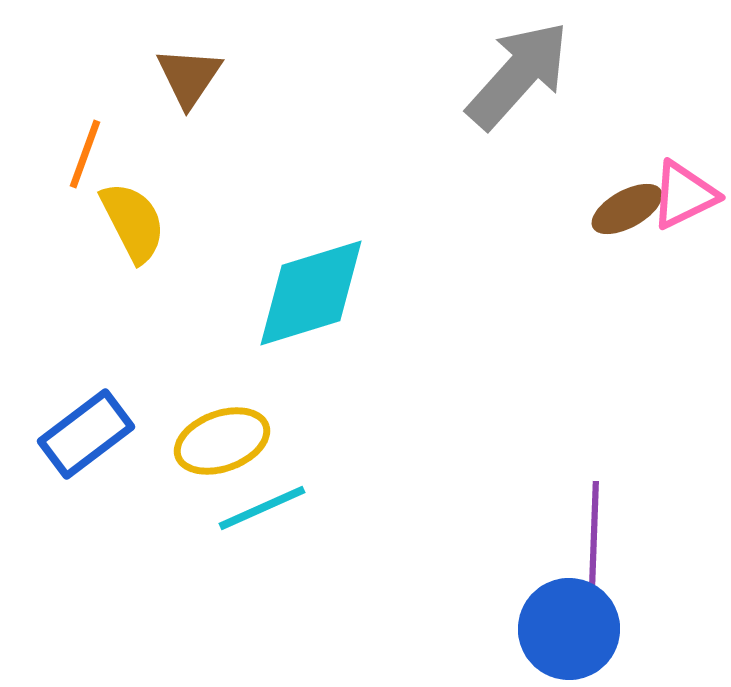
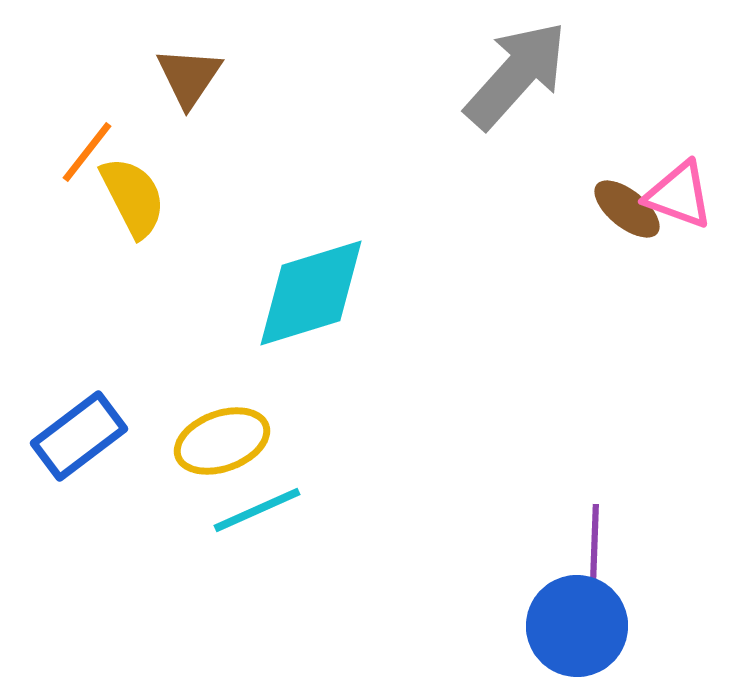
gray arrow: moved 2 px left
orange line: moved 2 px right, 2 px up; rotated 18 degrees clockwise
pink triangle: moved 5 px left; rotated 46 degrees clockwise
brown ellipse: rotated 68 degrees clockwise
yellow semicircle: moved 25 px up
blue rectangle: moved 7 px left, 2 px down
cyan line: moved 5 px left, 2 px down
purple line: moved 23 px down
blue circle: moved 8 px right, 3 px up
